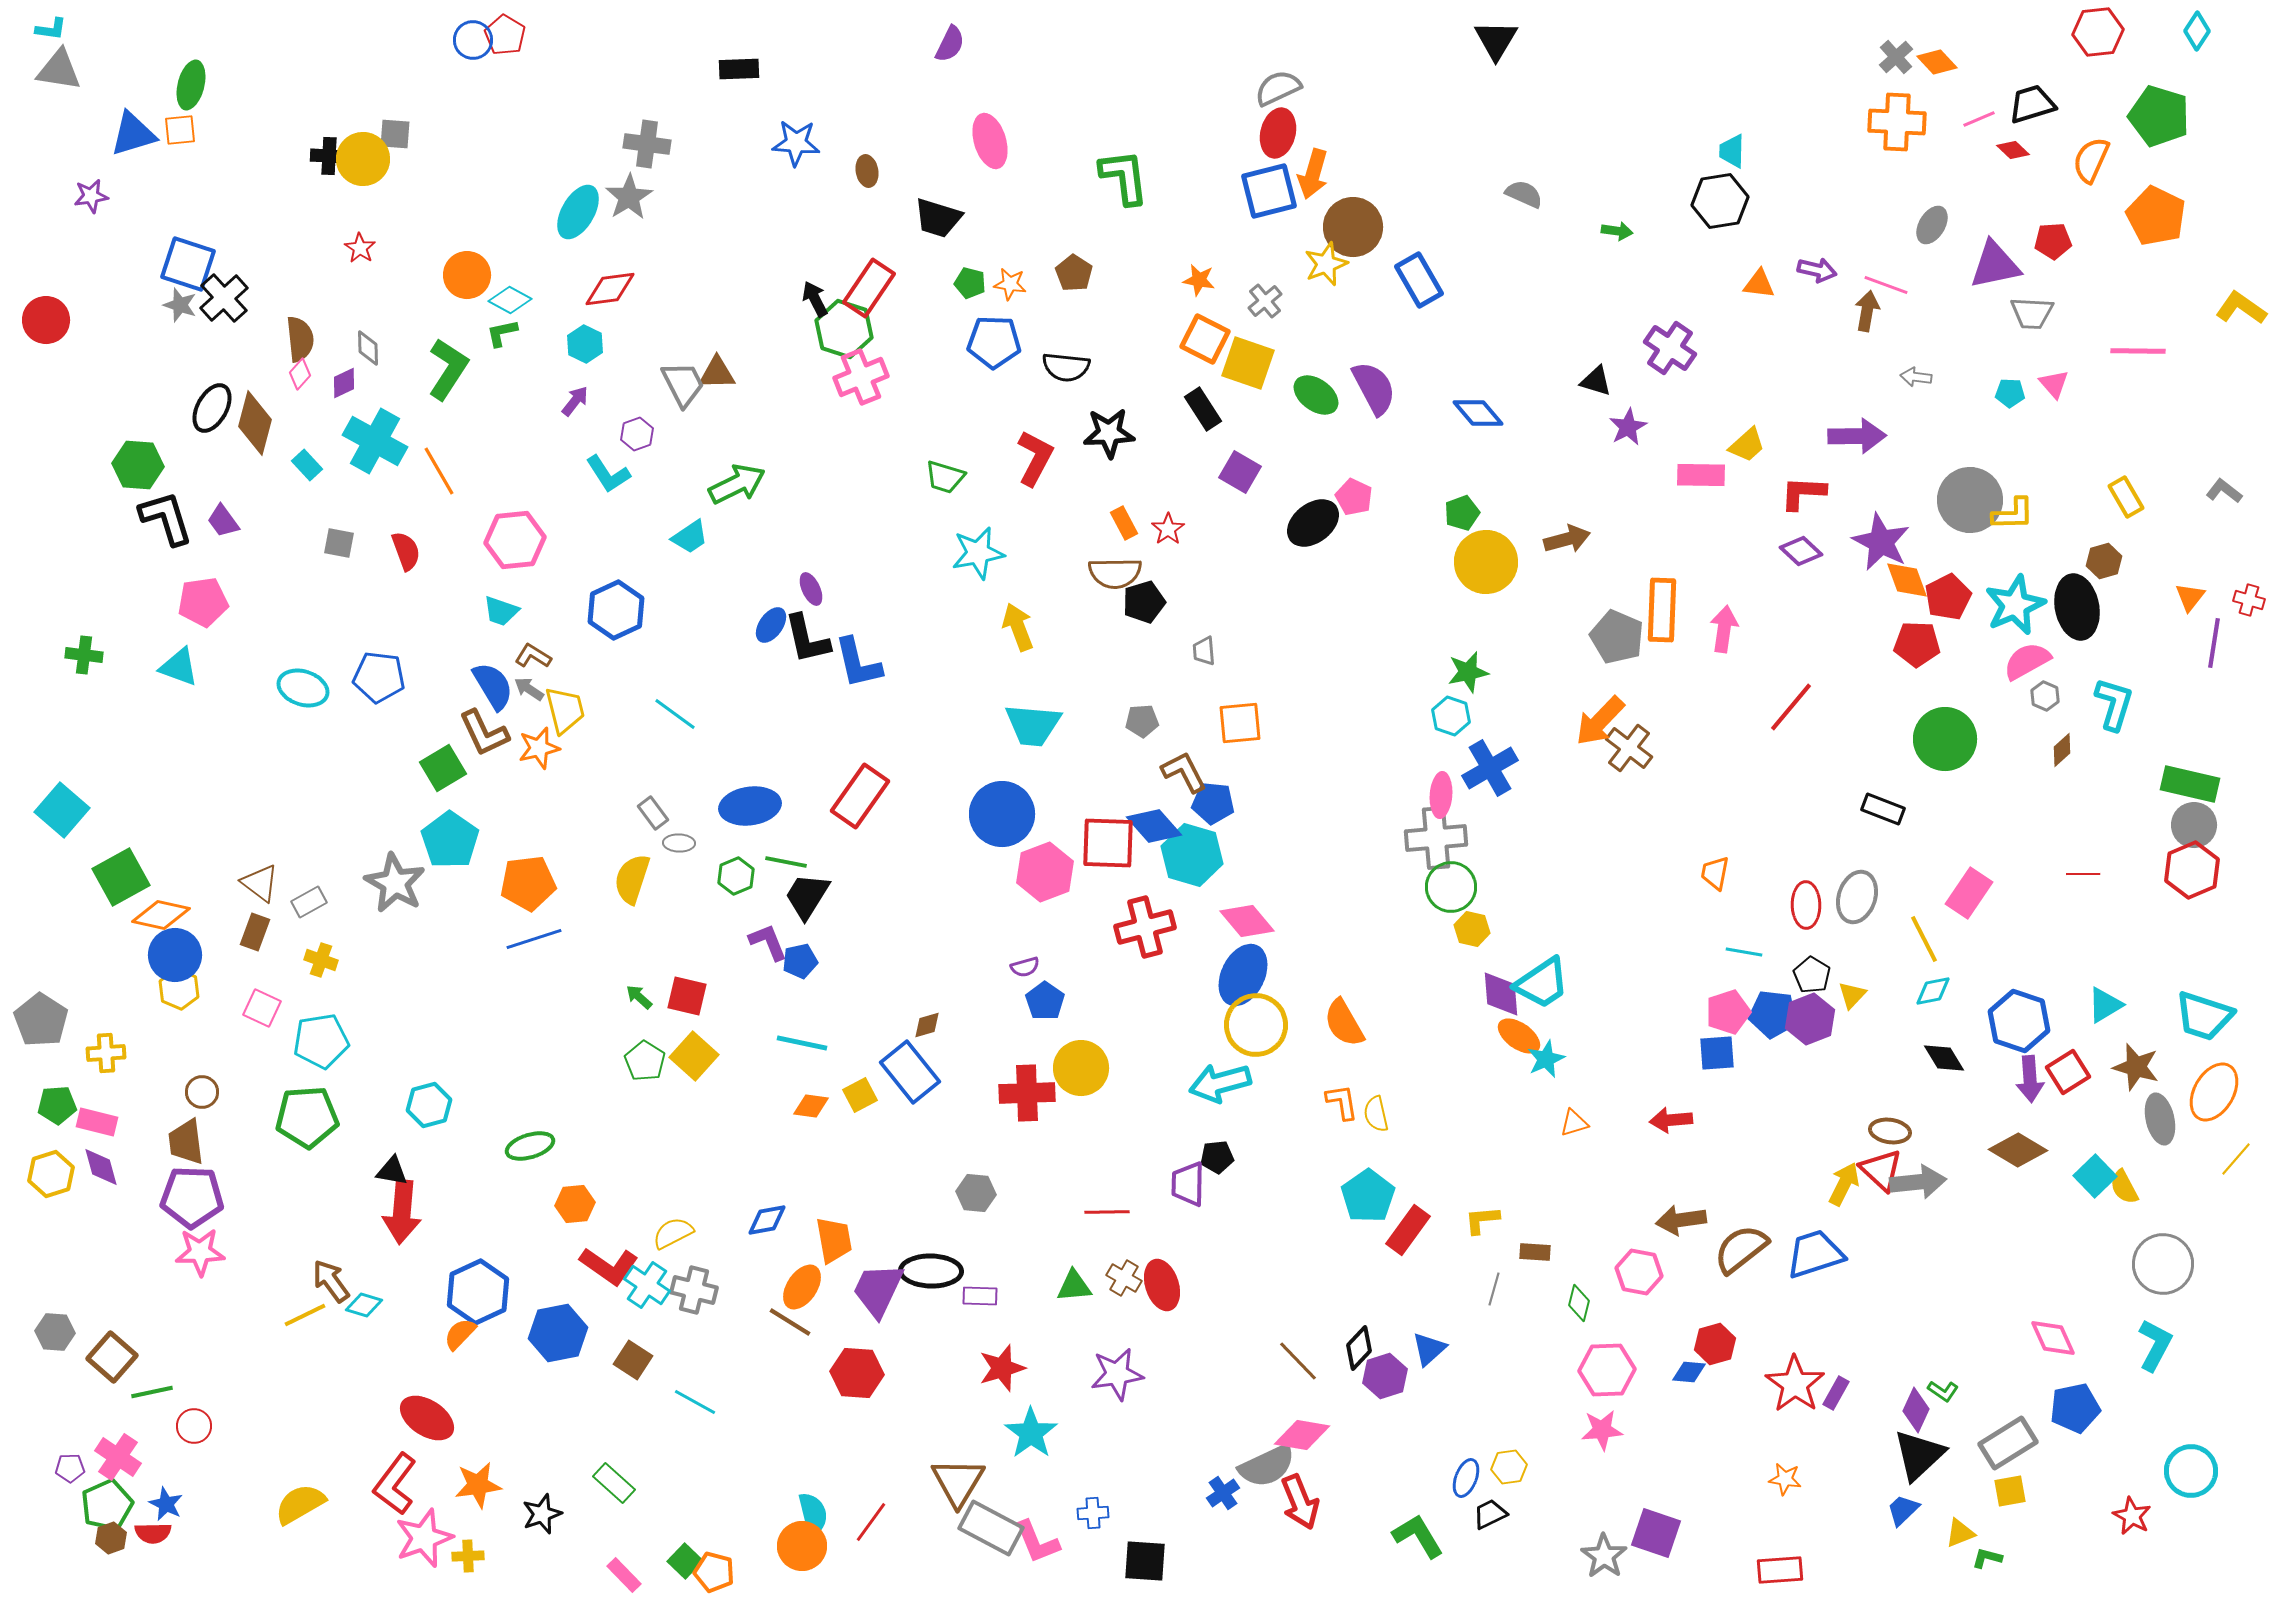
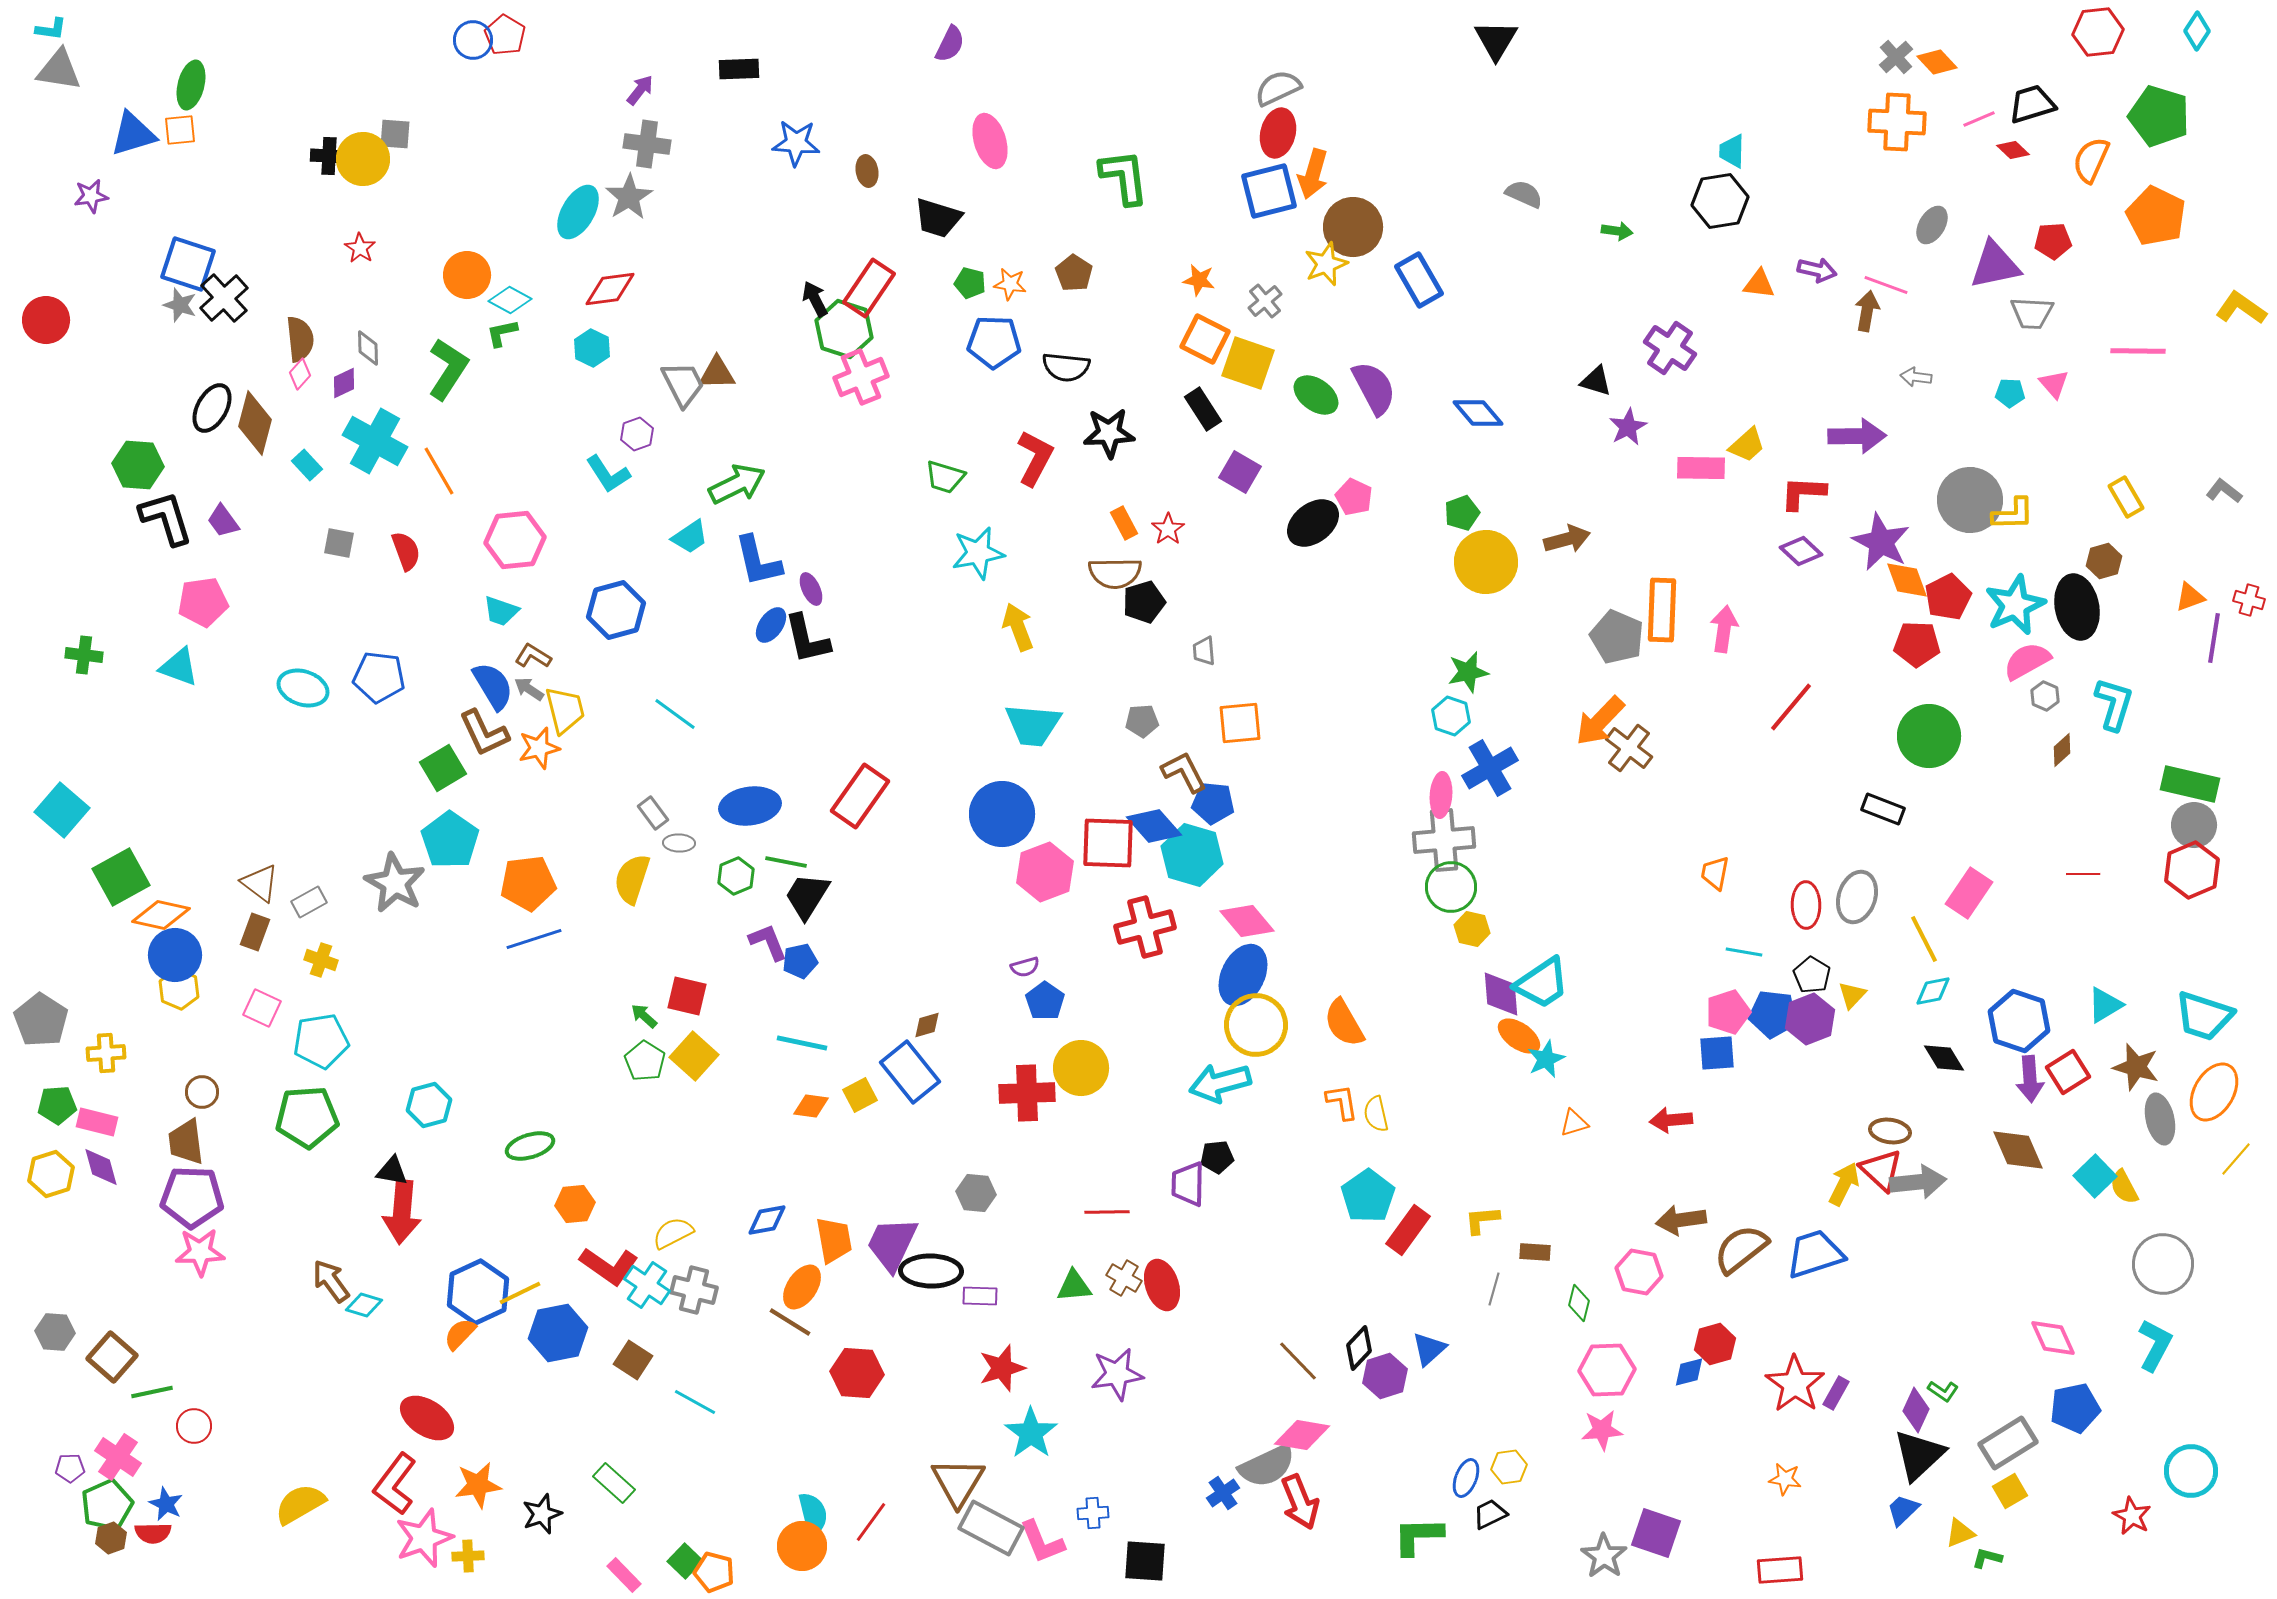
cyan hexagon at (585, 344): moved 7 px right, 4 px down
purple arrow at (575, 401): moved 65 px right, 311 px up
pink rectangle at (1701, 475): moved 7 px up
orange triangle at (2190, 597): rotated 32 degrees clockwise
blue hexagon at (616, 610): rotated 10 degrees clockwise
purple line at (2214, 643): moved 5 px up
blue L-shape at (858, 663): moved 100 px left, 102 px up
green circle at (1945, 739): moved 16 px left, 3 px up
gray cross at (1436, 838): moved 8 px right, 2 px down
green arrow at (639, 997): moved 5 px right, 19 px down
brown diamond at (2018, 1150): rotated 36 degrees clockwise
purple trapezoid at (878, 1290): moved 14 px right, 46 px up
yellow line at (305, 1315): moved 215 px right, 22 px up
blue diamond at (1689, 1372): rotated 20 degrees counterclockwise
yellow square at (2010, 1491): rotated 20 degrees counterclockwise
green L-shape at (1418, 1536): rotated 60 degrees counterclockwise
pink L-shape at (1037, 1542): moved 5 px right
